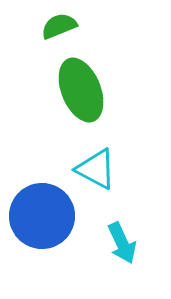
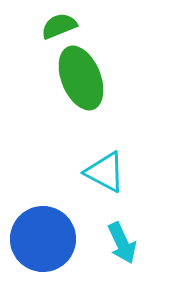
green ellipse: moved 12 px up
cyan triangle: moved 9 px right, 3 px down
blue circle: moved 1 px right, 23 px down
